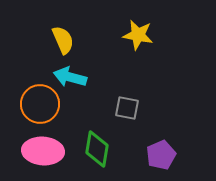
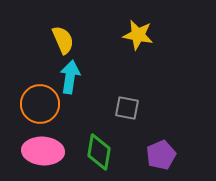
cyan arrow: rotated 84 degrees clockwise
green diamond: moved 2 px right, 3 px down
